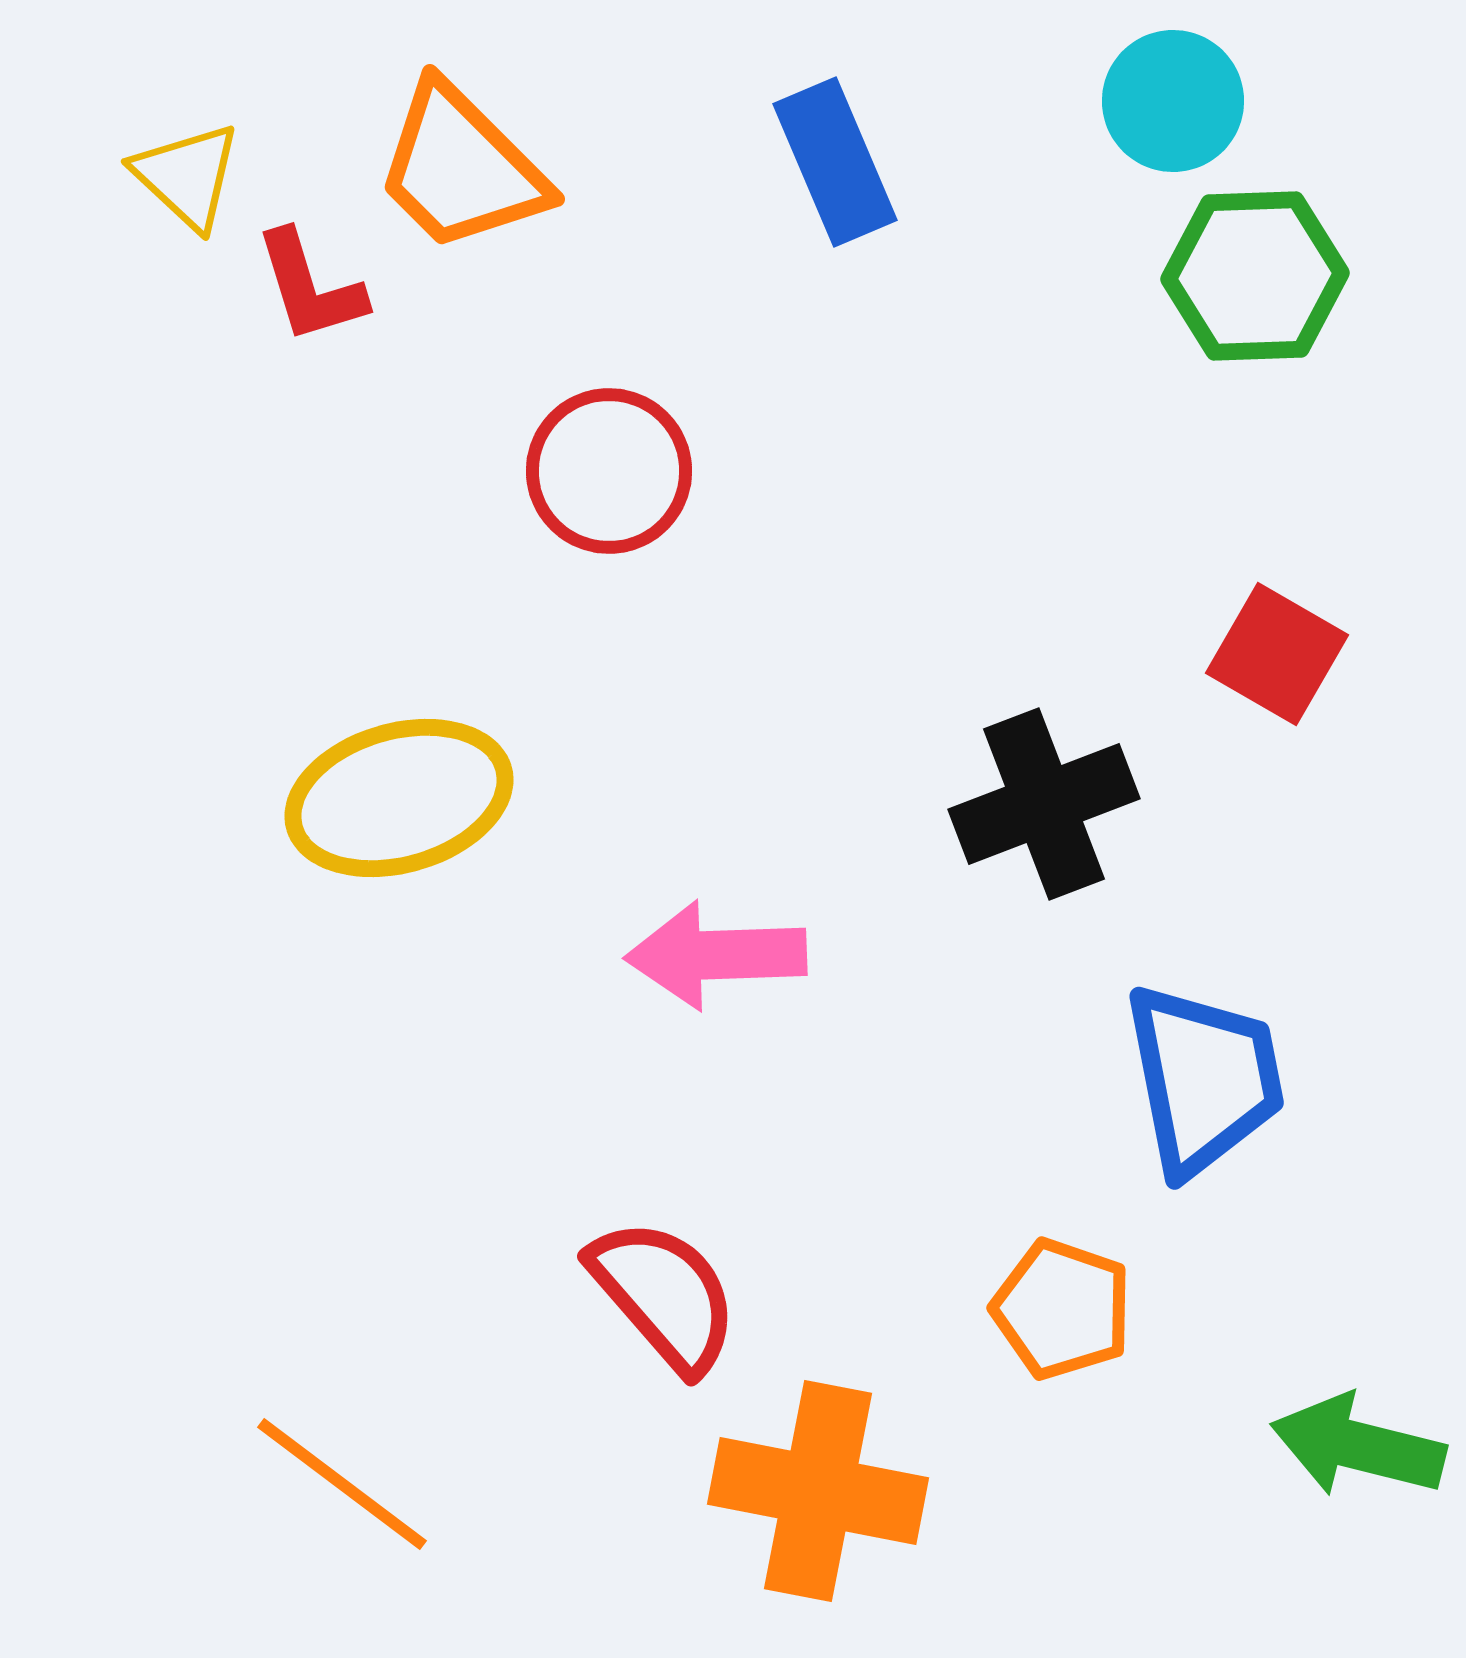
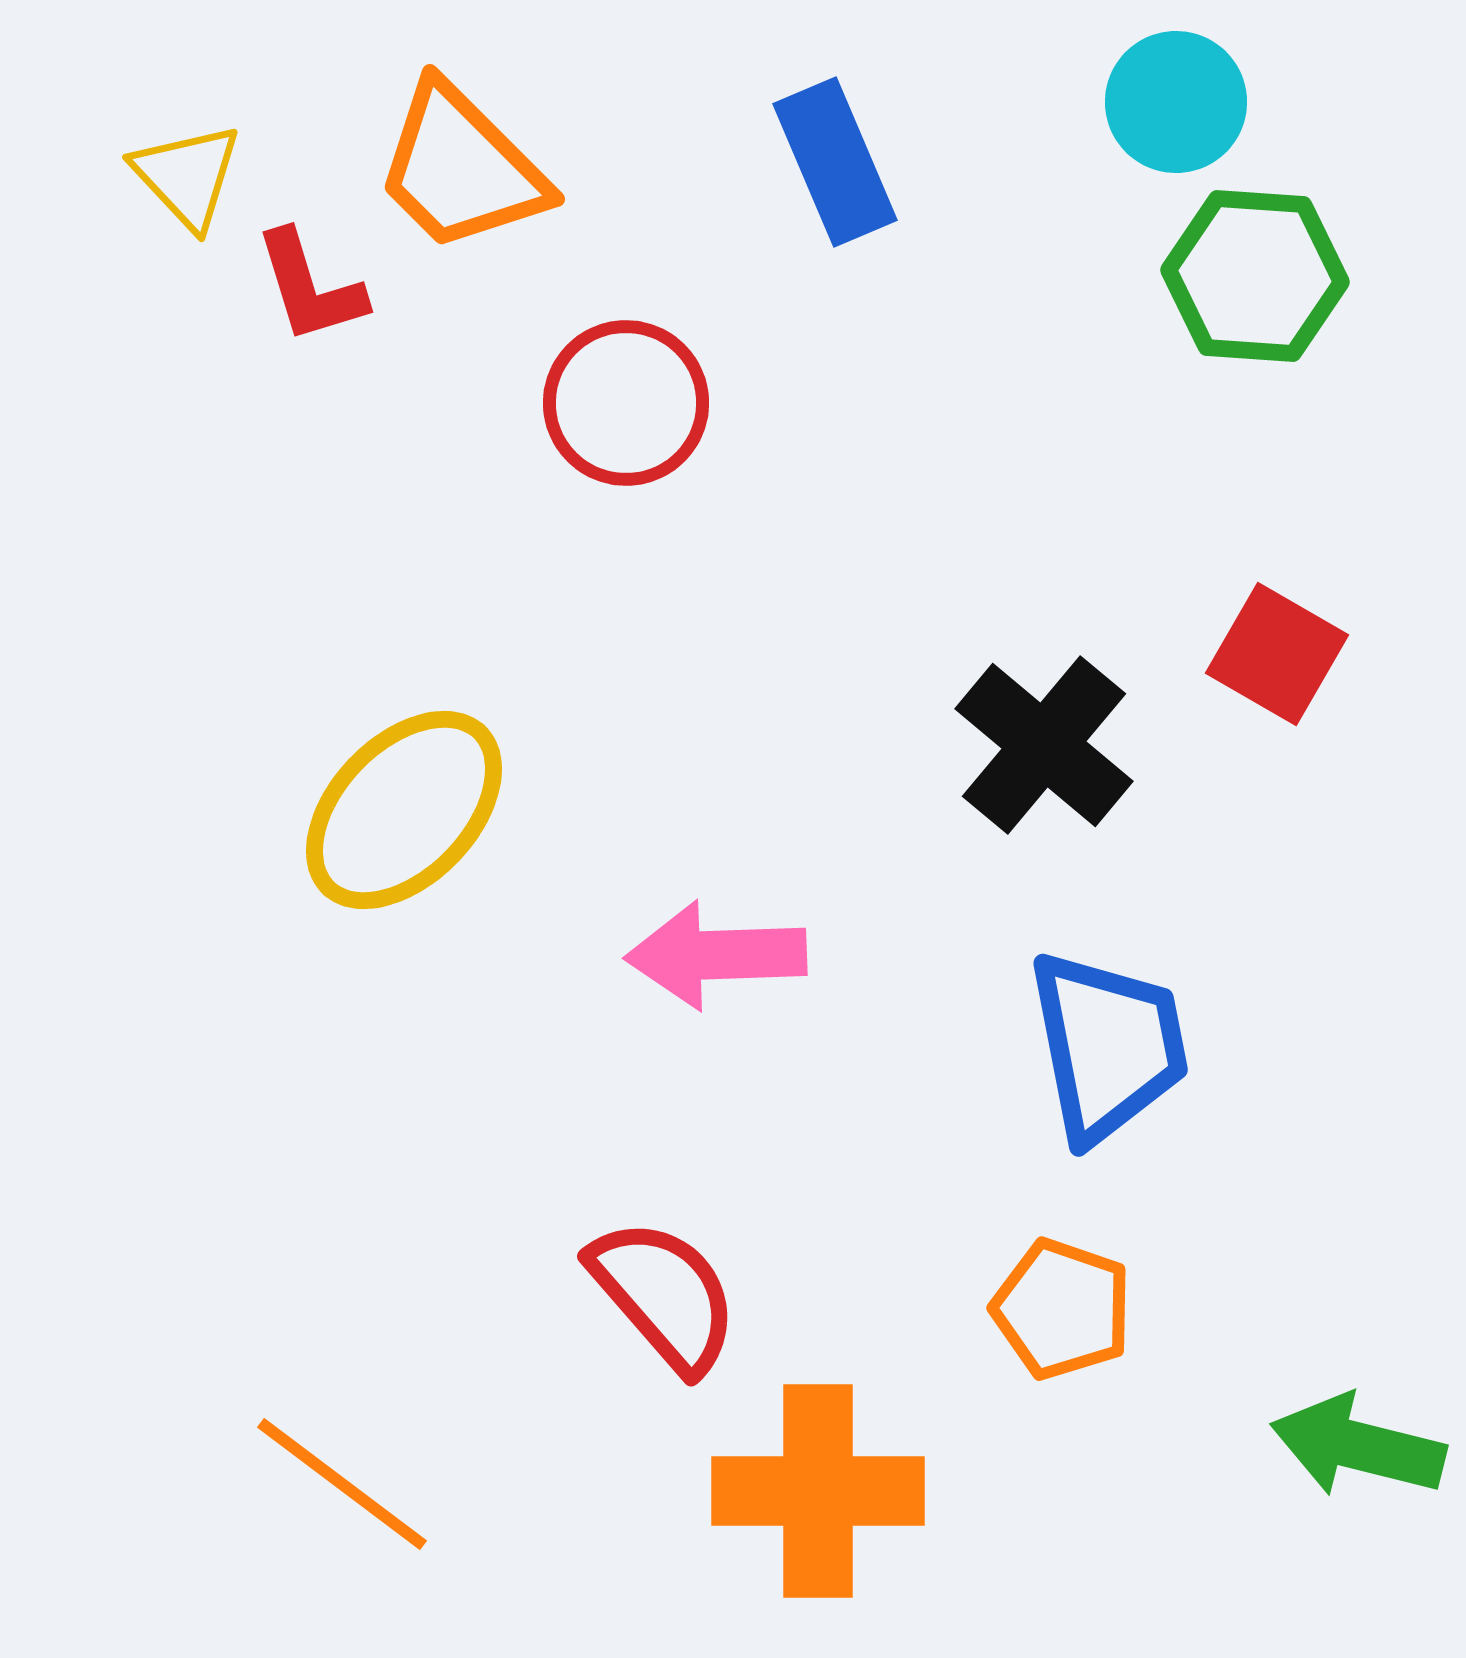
cyan circle: moved 3 px right, 1 px down
yellow triangle: rotated 4 degrees clockwise
green hexagon: rotated 6 degrees clockwise
red circle: moved 17 px right, 68 px up
yellow ellipse: moved 5 px right, 12 px down; rotated 30 degrees counterclockwise
black cross: moved 59 px up; rotated 29 degrees counterclockwise
blue trapezoid: moved 96 px left, 33 px up
orange cross: rotated 11 degrees counterclockwise
